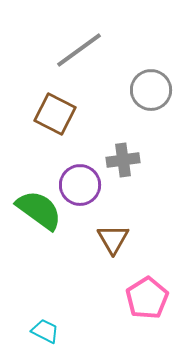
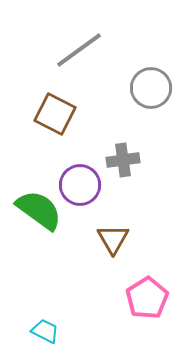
gray circle: moved 2 px up
